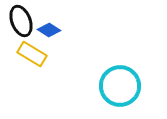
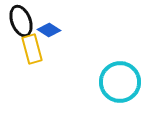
yellow rectangle: moved 5 px up; rotated 44 degrees clockwise
cyan circle: moved 4 px up
